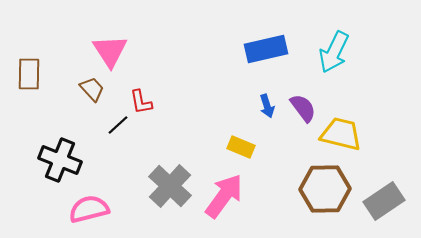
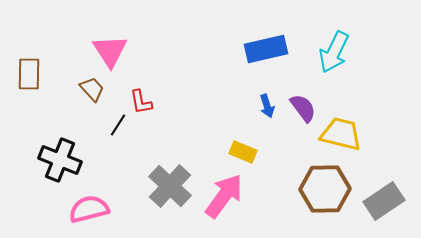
black line: rotated 15 degrees counterclockwise
yellow rectangle: moved 2 px right, 5 px down
